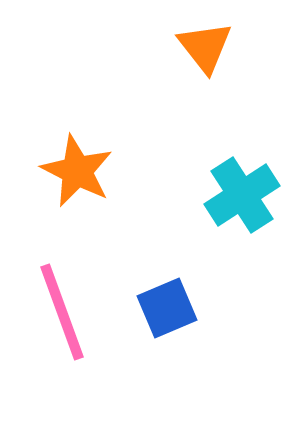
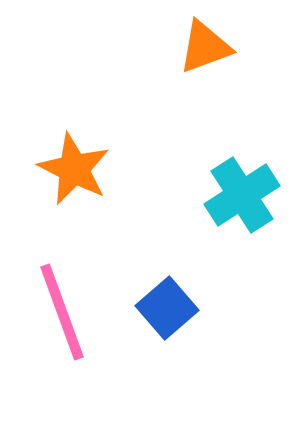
orange triangle: rotated 48 degrees clockwise
orange star: moved 3 px left, 2 px up
blue square: rotated 18 degrees counterclockwise
